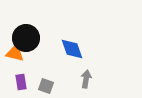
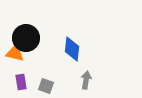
blue diamond: rotated 25 degrees clockwise
gray arrow: moved 1 px down
